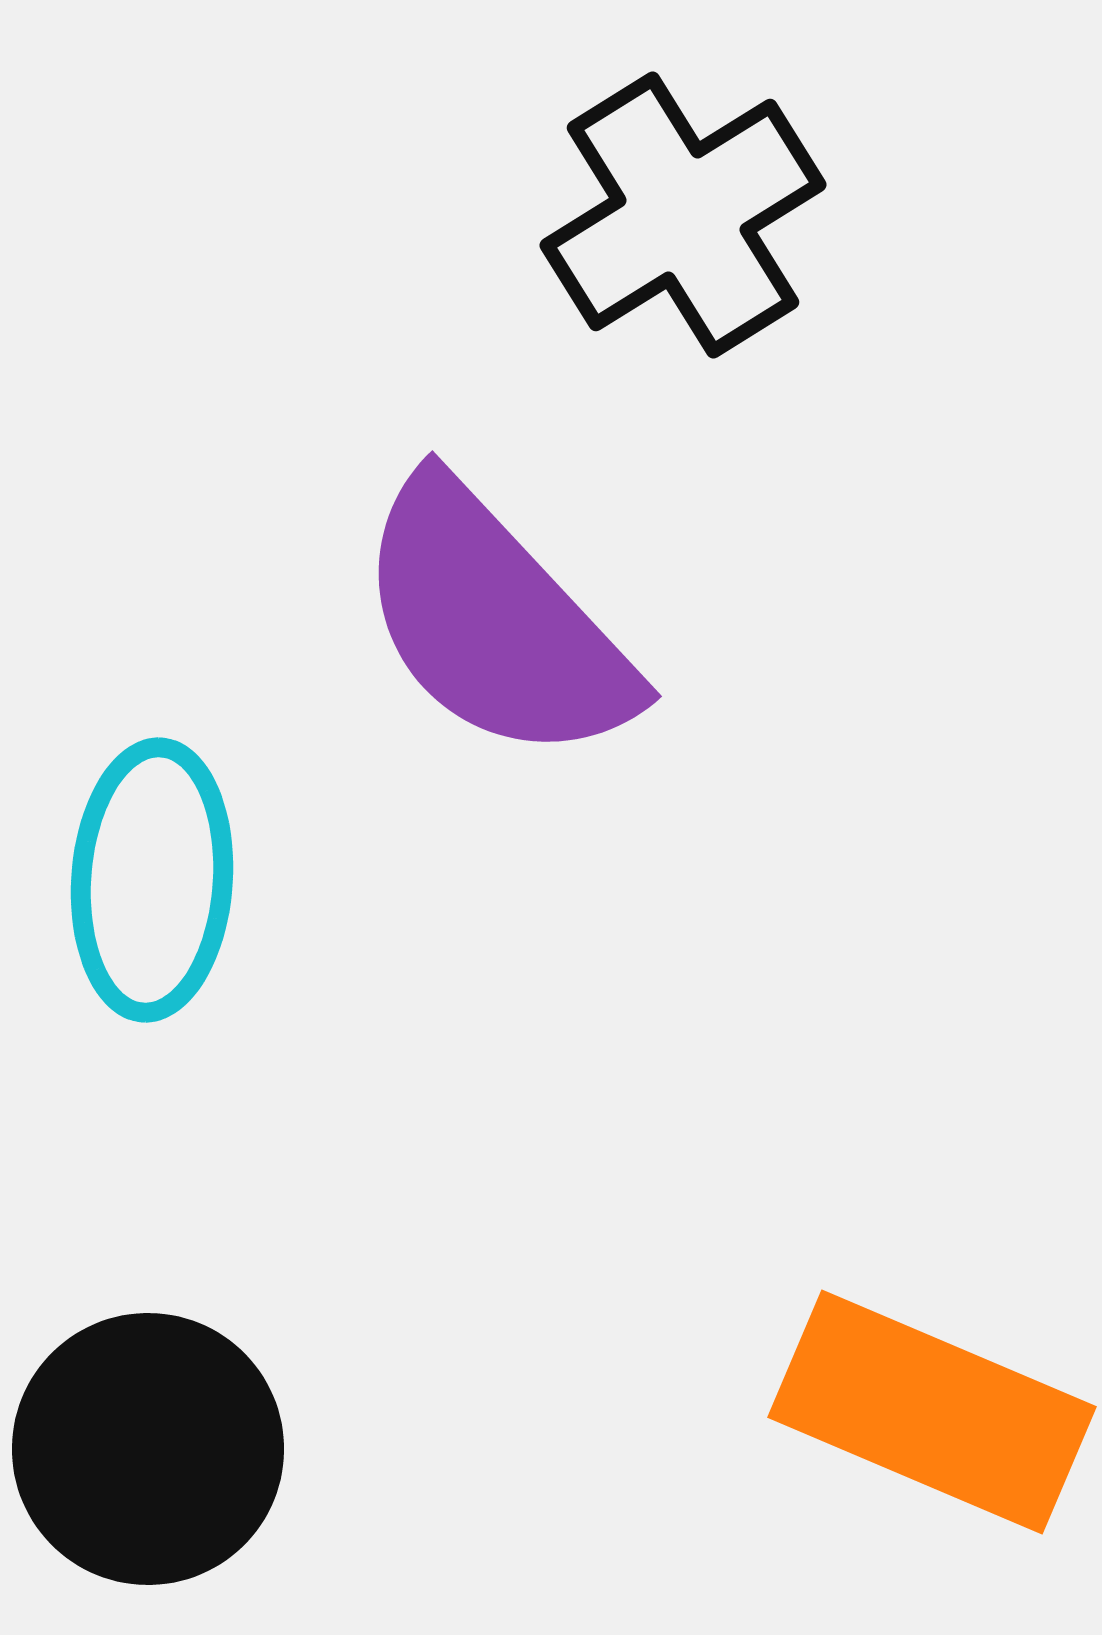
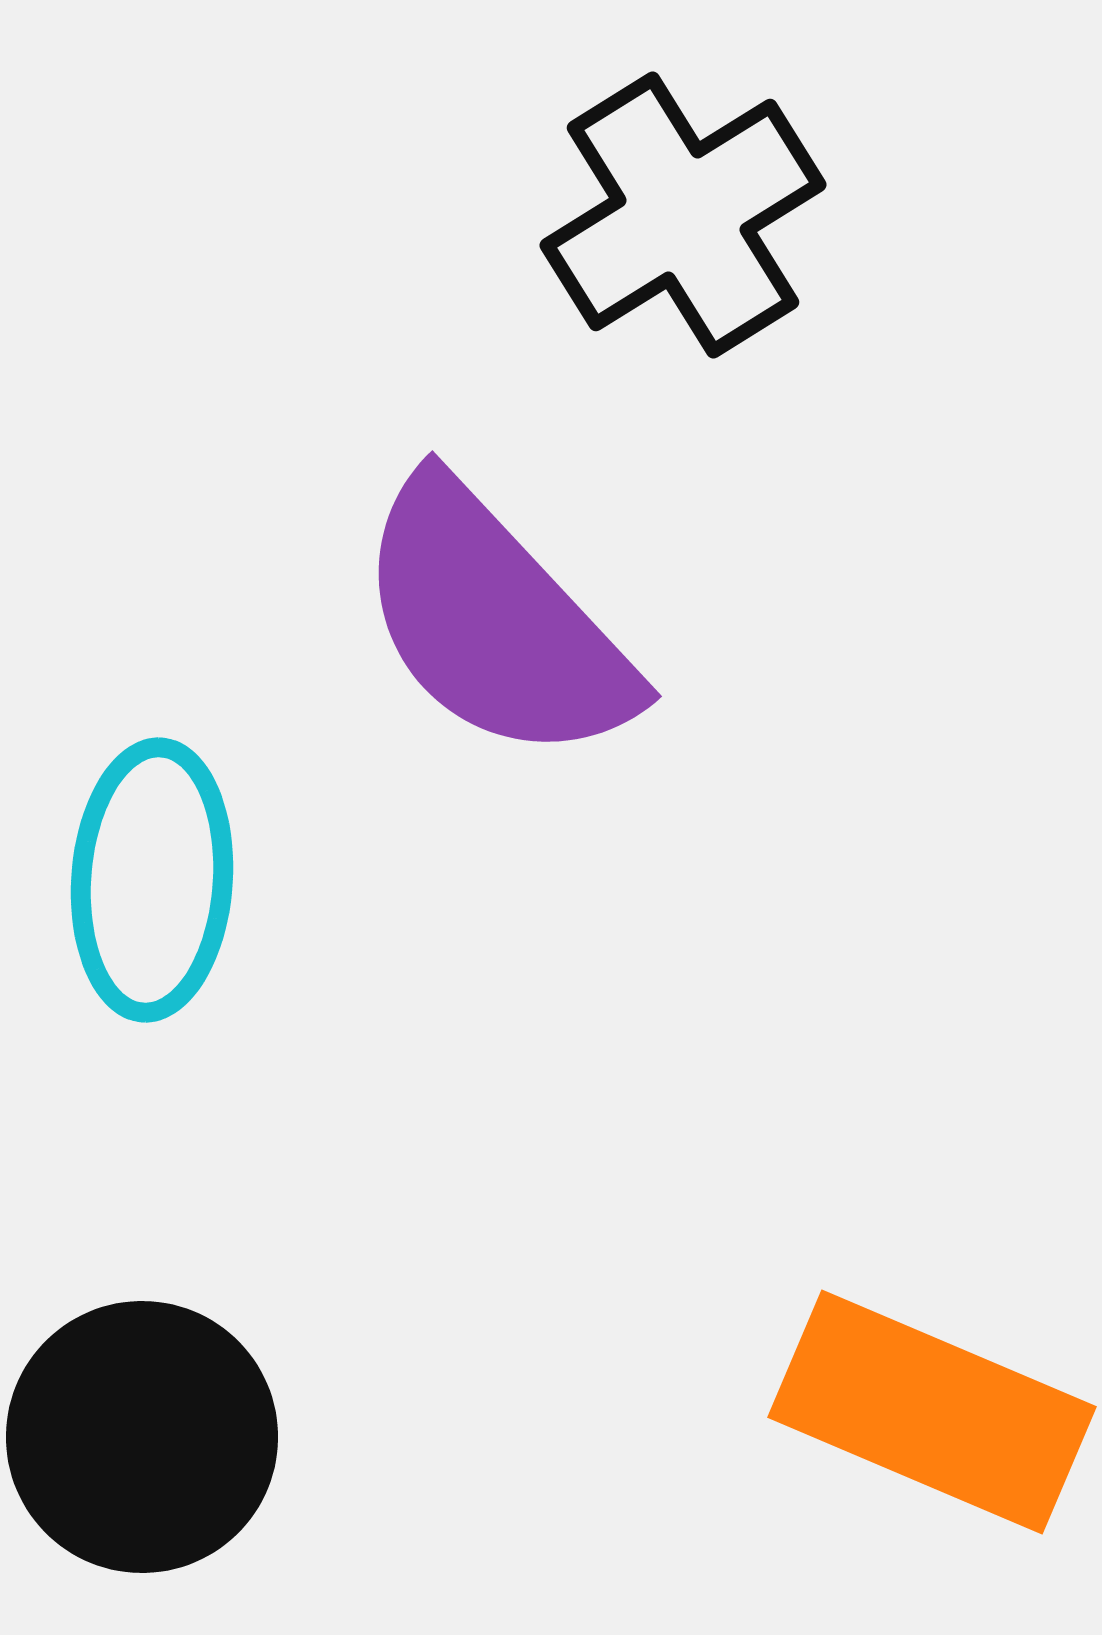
black circle: moved 6 px left, 12 px up
